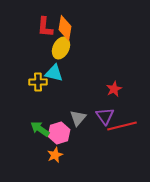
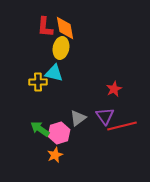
orange diamond: rotated 20 degrees counterclockwise
yellow ellipse: rotated 15 degrees counterclockwise
gray triangle: rotated 12 degrees clockwise
